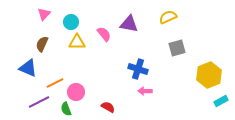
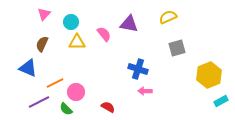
green semicircle: rotated 24 degrees counterclockwise
